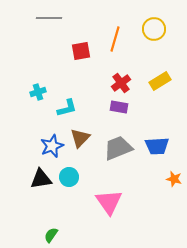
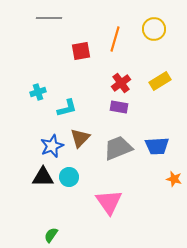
black triangle: moved 2 px right, 2 px up; rotated 10 degrees clockwise
